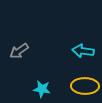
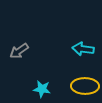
cyan arrow: moved 2 px up
